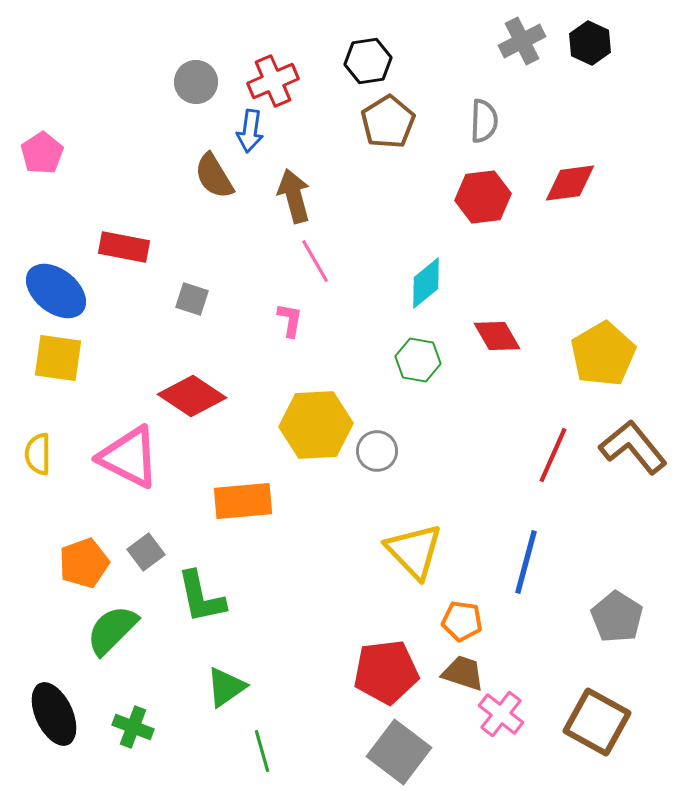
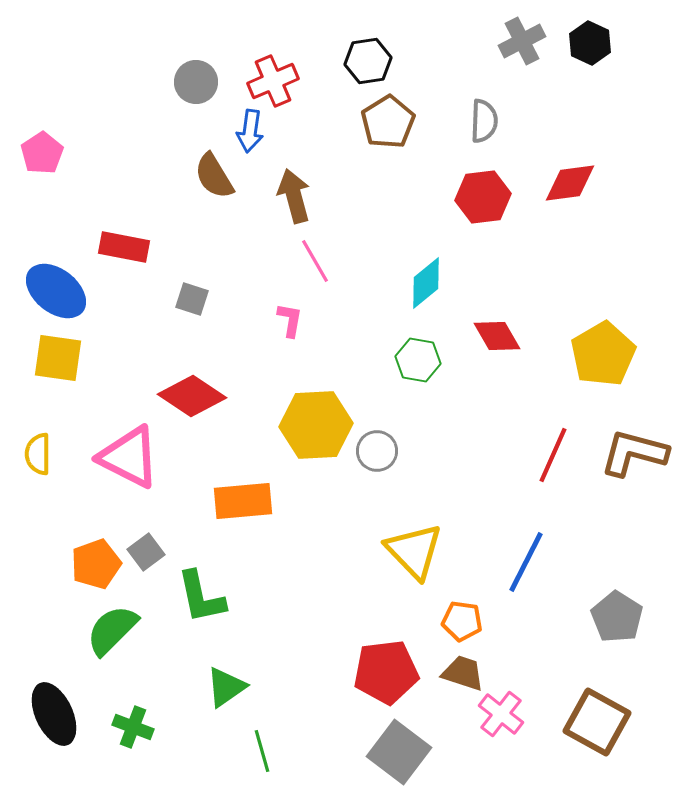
brown L-shape at (633, 447): moved 1 px right, 6 px down; rotated 36 degrees counterclockwise
blue line at (526, 562): rotated 12 degrees clockwise
orange pentagon at (84, 563): moved 12 px right, 1 px down
